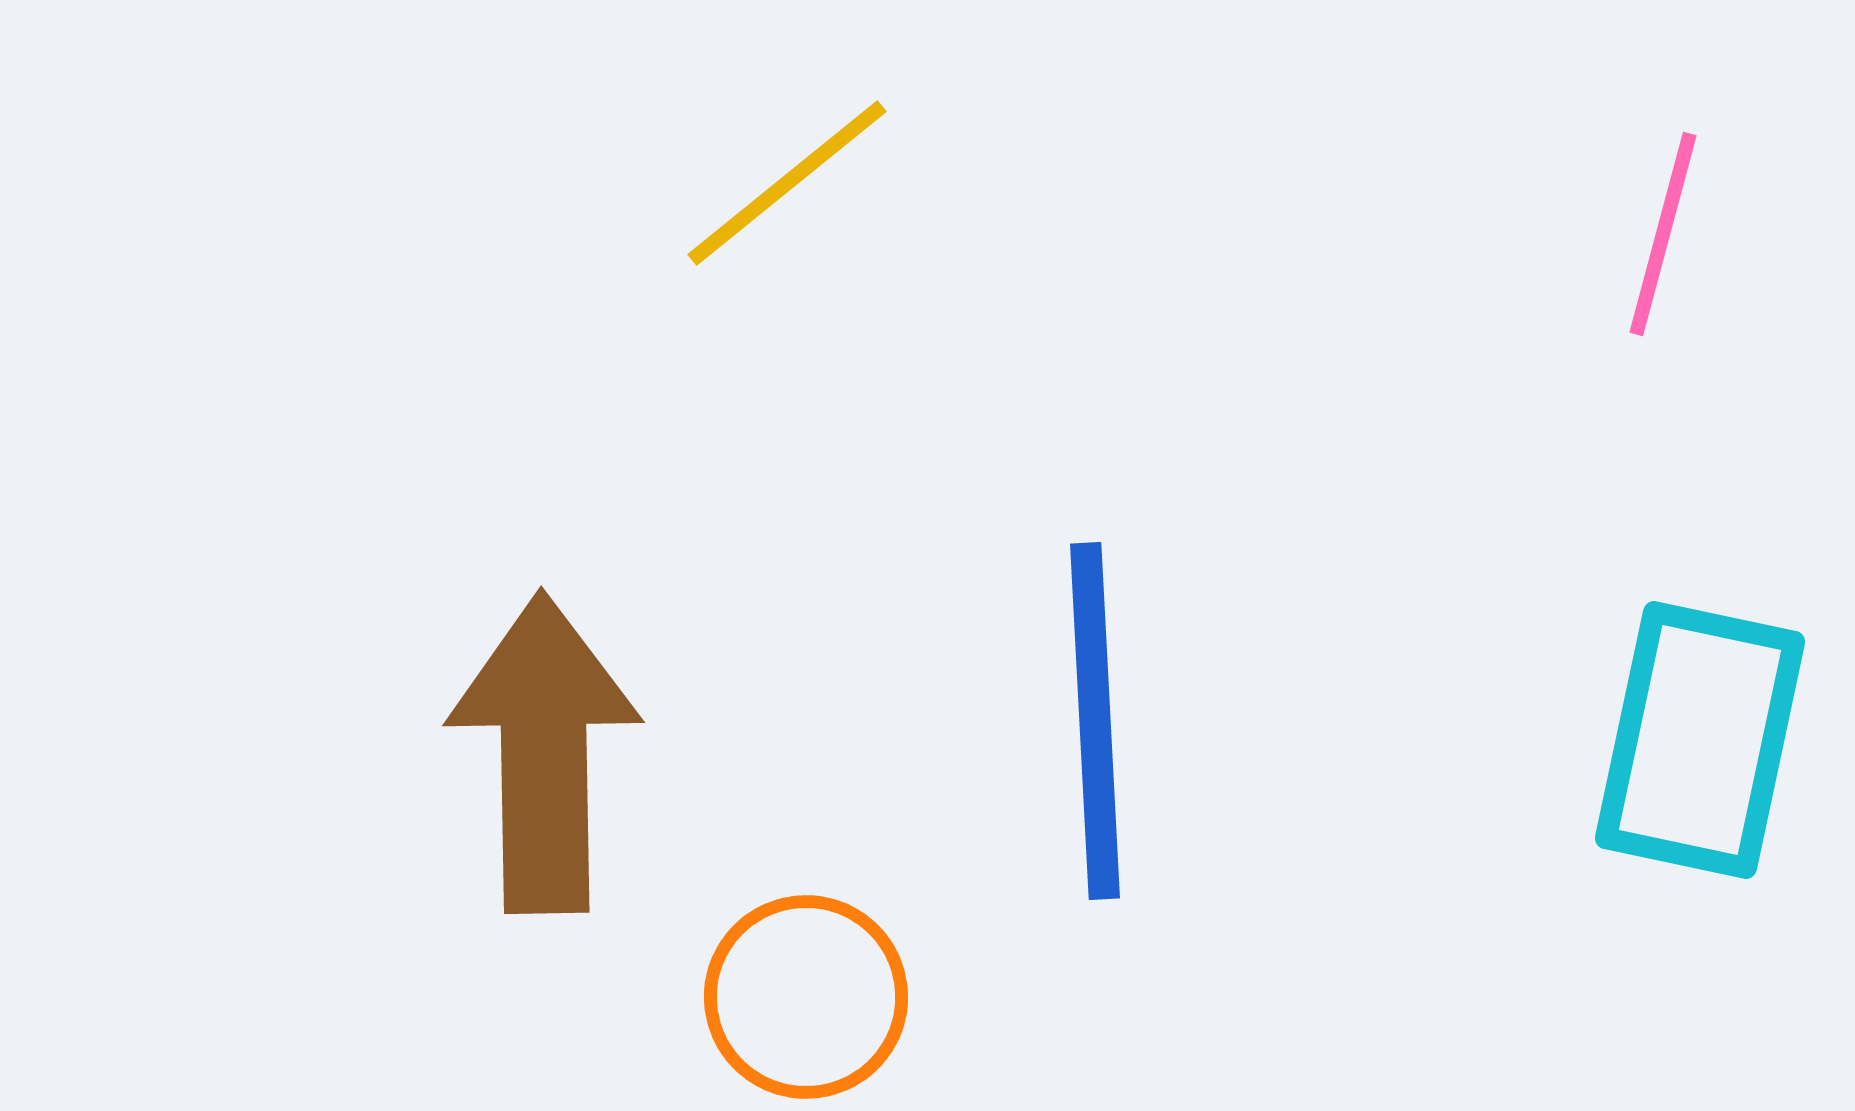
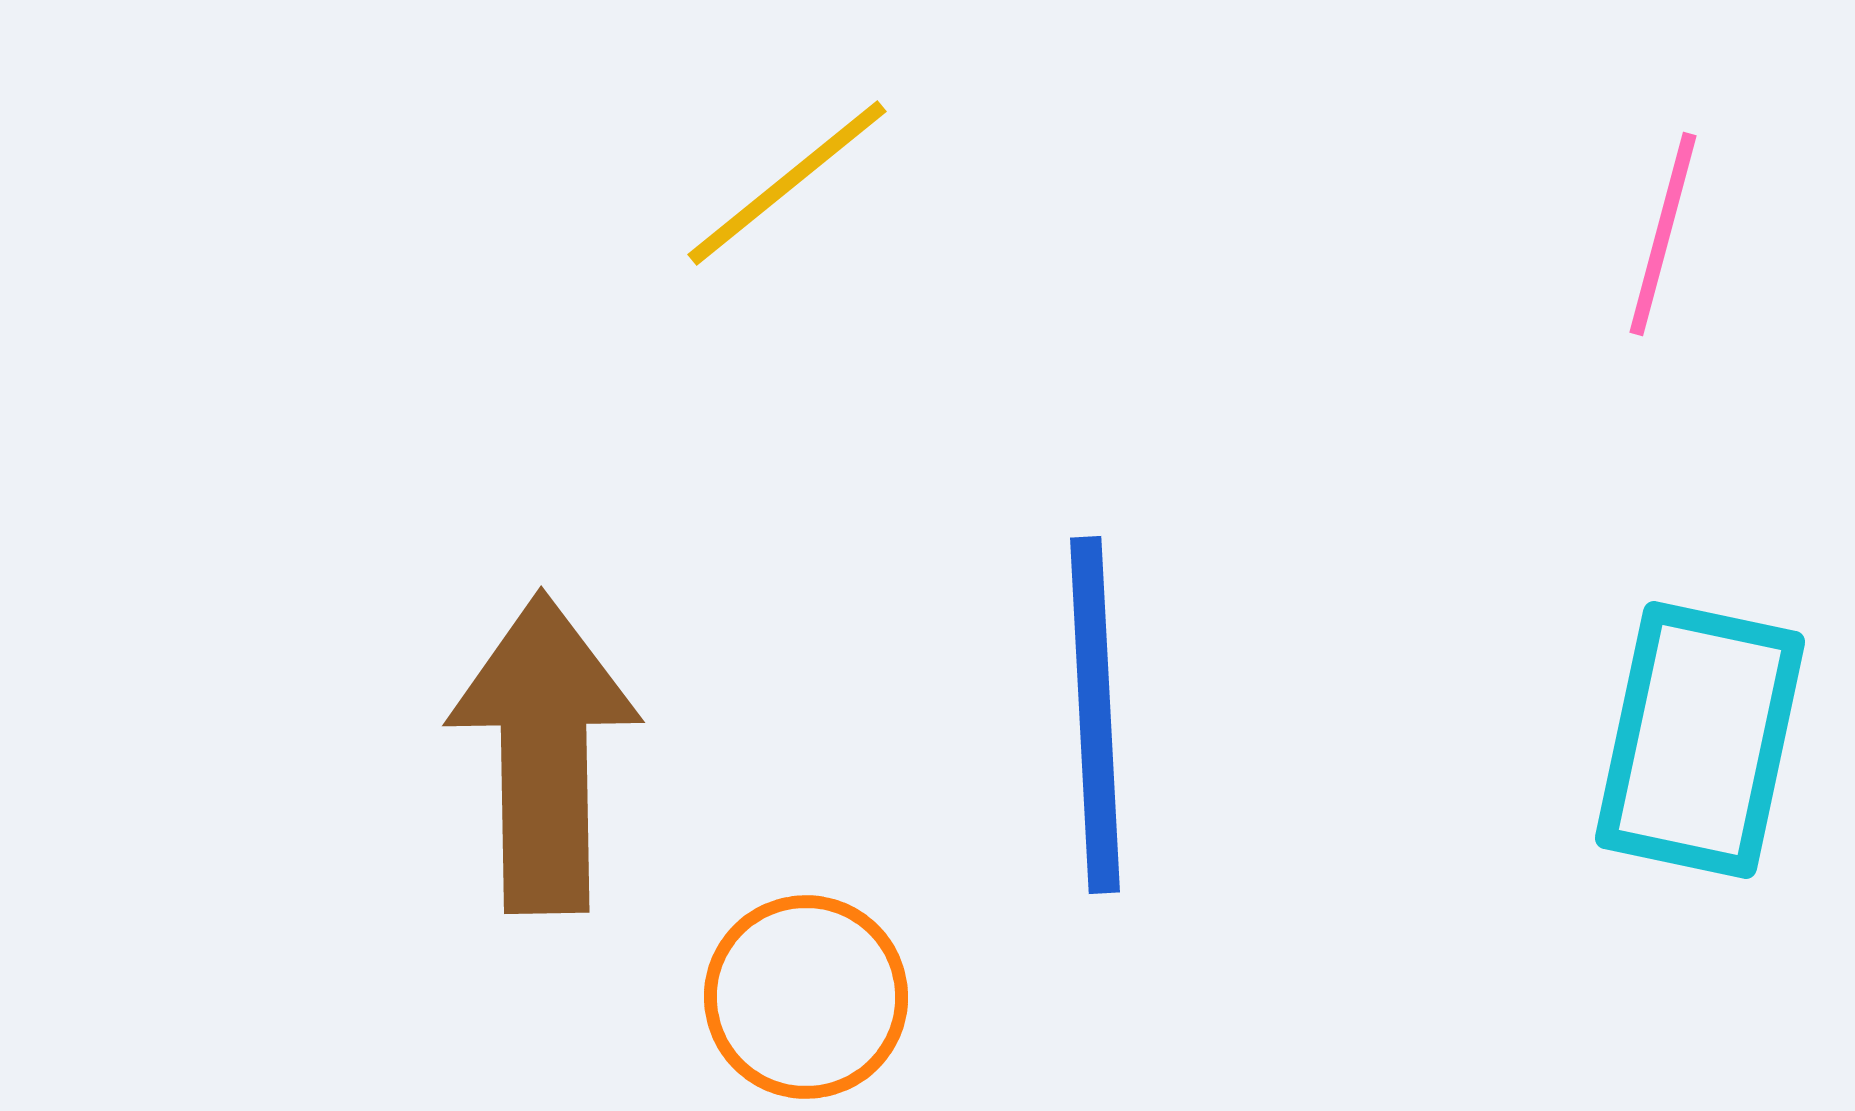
blue line: moved 6 px up
